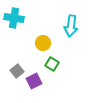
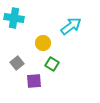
cyan arrow: rotated 135 degrees counterclockwise
gray square: moved 8 px up
purple square: rotated 21 degrees clockwise
